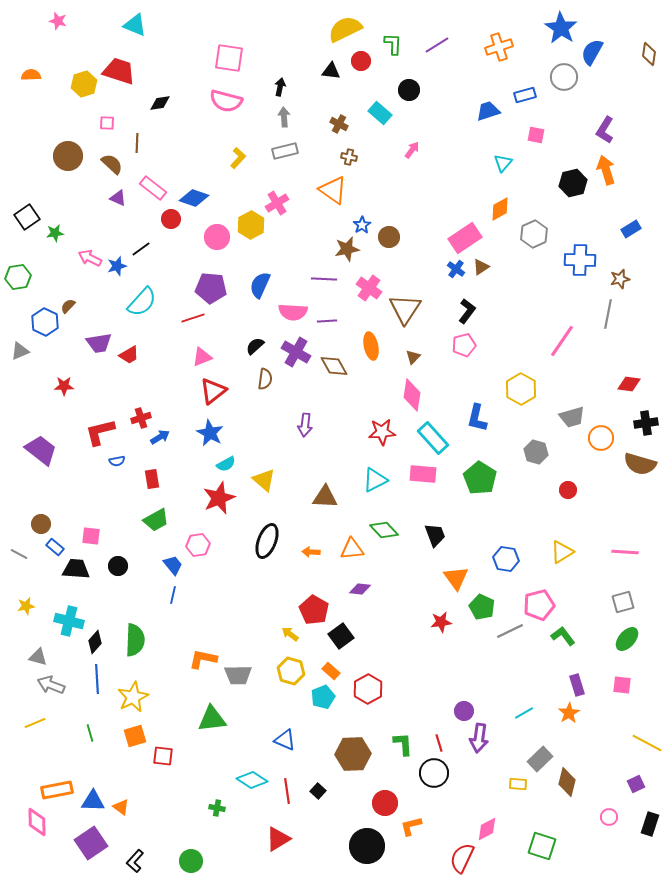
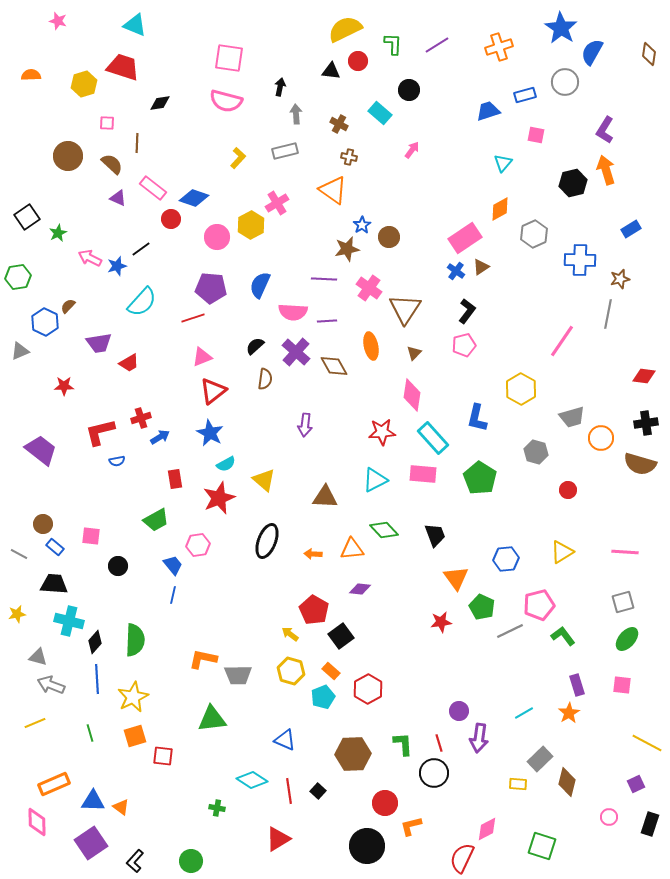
red circle at (361, 61): moved 3 px left
red trapezoid at (119, 71): moved 4 px right, 4 px up
gray circle at (564, 77): moved 1 px right, 5 px down
gray arrow at (284, 117): moved 12 px right, 3 px up
green star at (55, 233): moved 3 px right; rotated 18 degrees counterclockwise
blue cross at (456, 269): moved 2 px down
purple cross at (296, 352): rotated 12 degrees clockwise
red trapezoid at (129, 355): moved 8 px down
brown triangle at (413, 357): moved 1 px right, 4 px up
red diamond at (629, 384): moved 15 px right, 8 px up
red rectangle at (152, 479): moved 23 px right
brown circle at (41, 524): moved 2 px right
orange arrow at (311, 552): moved 2 px right, 2 px down
blue hexagon at (506, 559): rotated 15 degrees counterclockwise
black trapezoid at (76, 569): moved 22 px left, 15 px down
yellow star at (26, 606): moved 9 px left, 8 px down
purple circle at (464, 711): moved 5 px left
orange rectangle at (57, 790): moved 3 px left, 6 px up; rotated 12 degrees counterclockwise
red line at (287, 791): moved 2 px right
